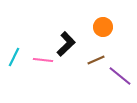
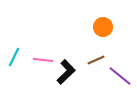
black L-shape: moved 28 px down
